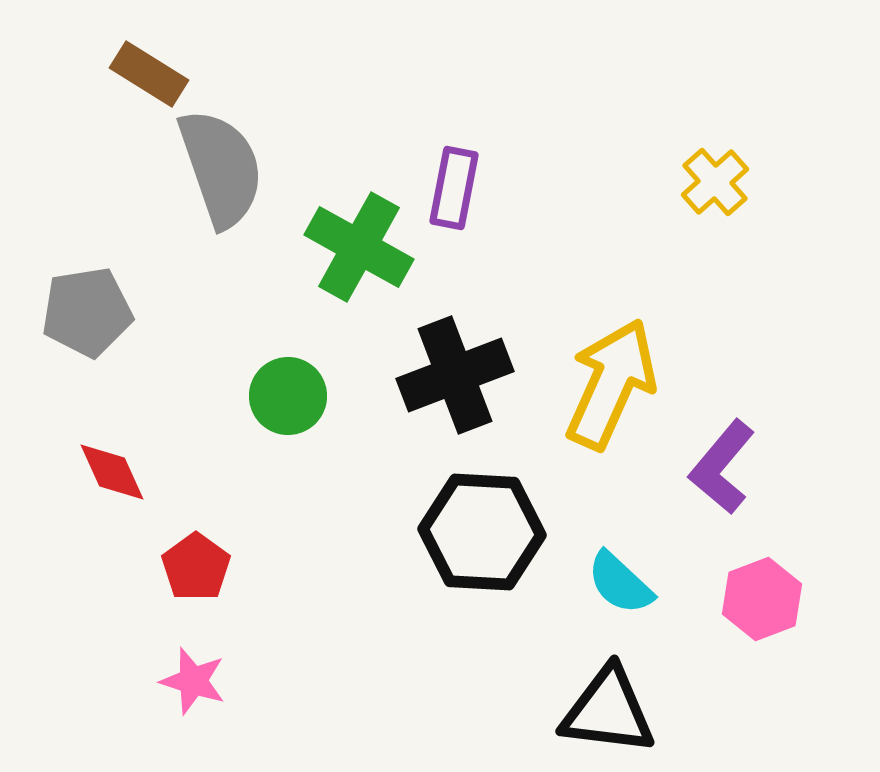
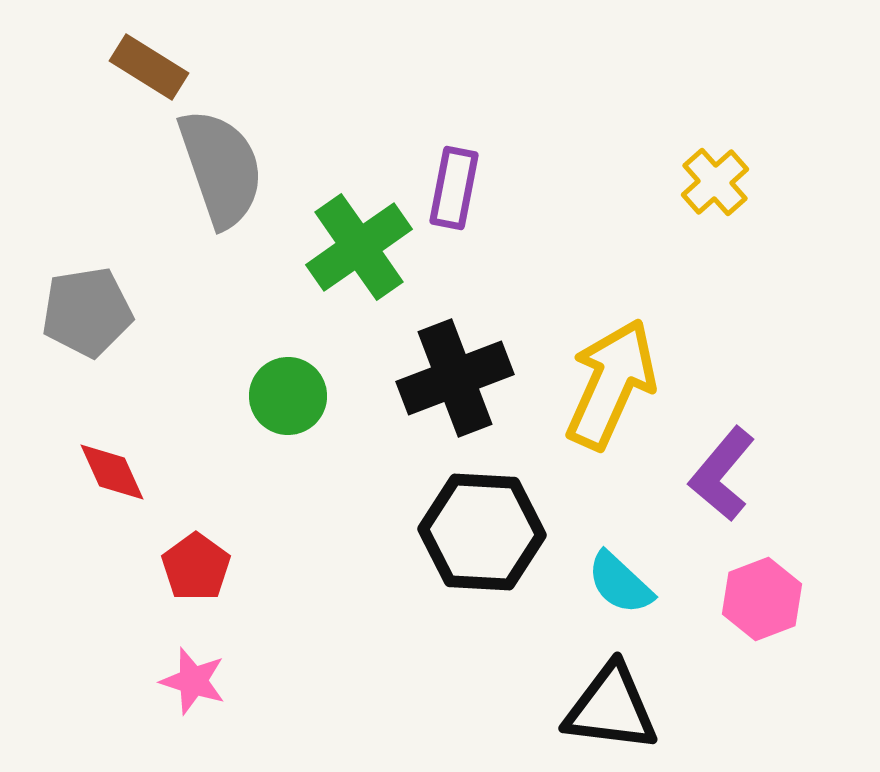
brown rectangle: moved 7 px up
green cross: rotated 26 degrees clockwise
black cross: moved 3 px down
purple L-shape: moved 7 px down
black triangle: moved 3 px right, 3 px up
